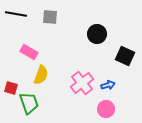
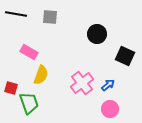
blue arrow: rotated 24 degrees counterclockwise
pink circle: moved 4 px right
